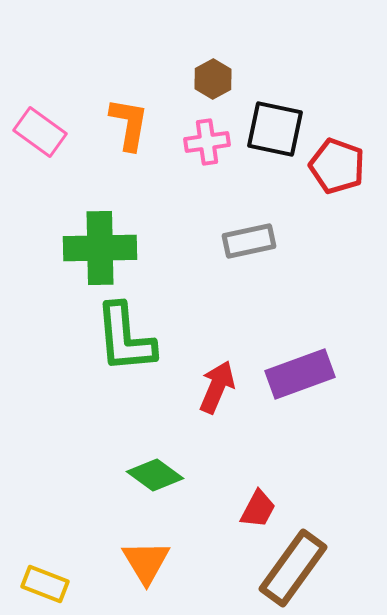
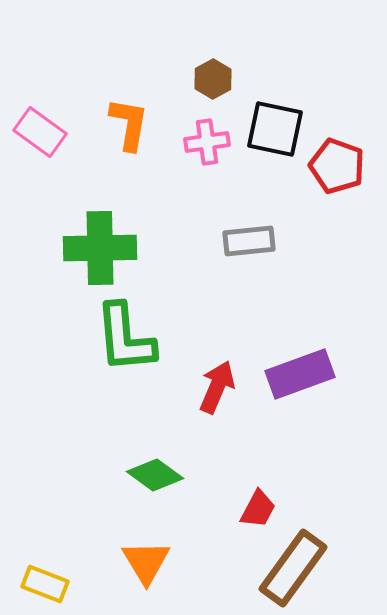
gray rectangle: rotated 6 degrees clockwise
